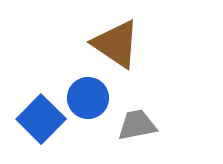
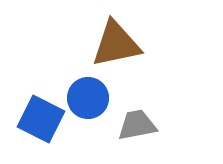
brown triangle: rotated 46 degrees counterclockwise
blue square: rotated 18 degrees counterclockwise
